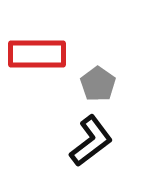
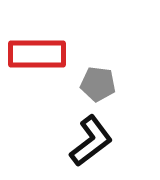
gray pentagon: rotated 28 degrees counterclockwise
